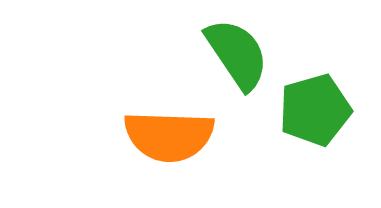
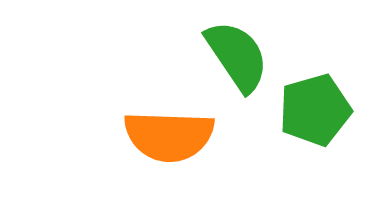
green semicircle: moved 2 px down
